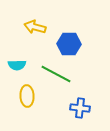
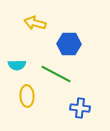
yellow arrow: moved 4 px up
